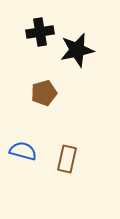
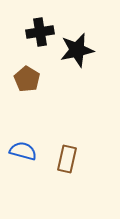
brown pentagon: moved 17 px left, 14 px up; rotated 25 degrees counterclockwise
